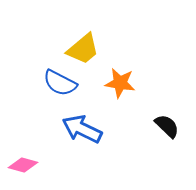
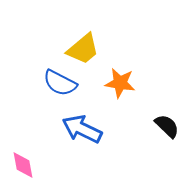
pink diamond: rotated 64 degrees clockwise
